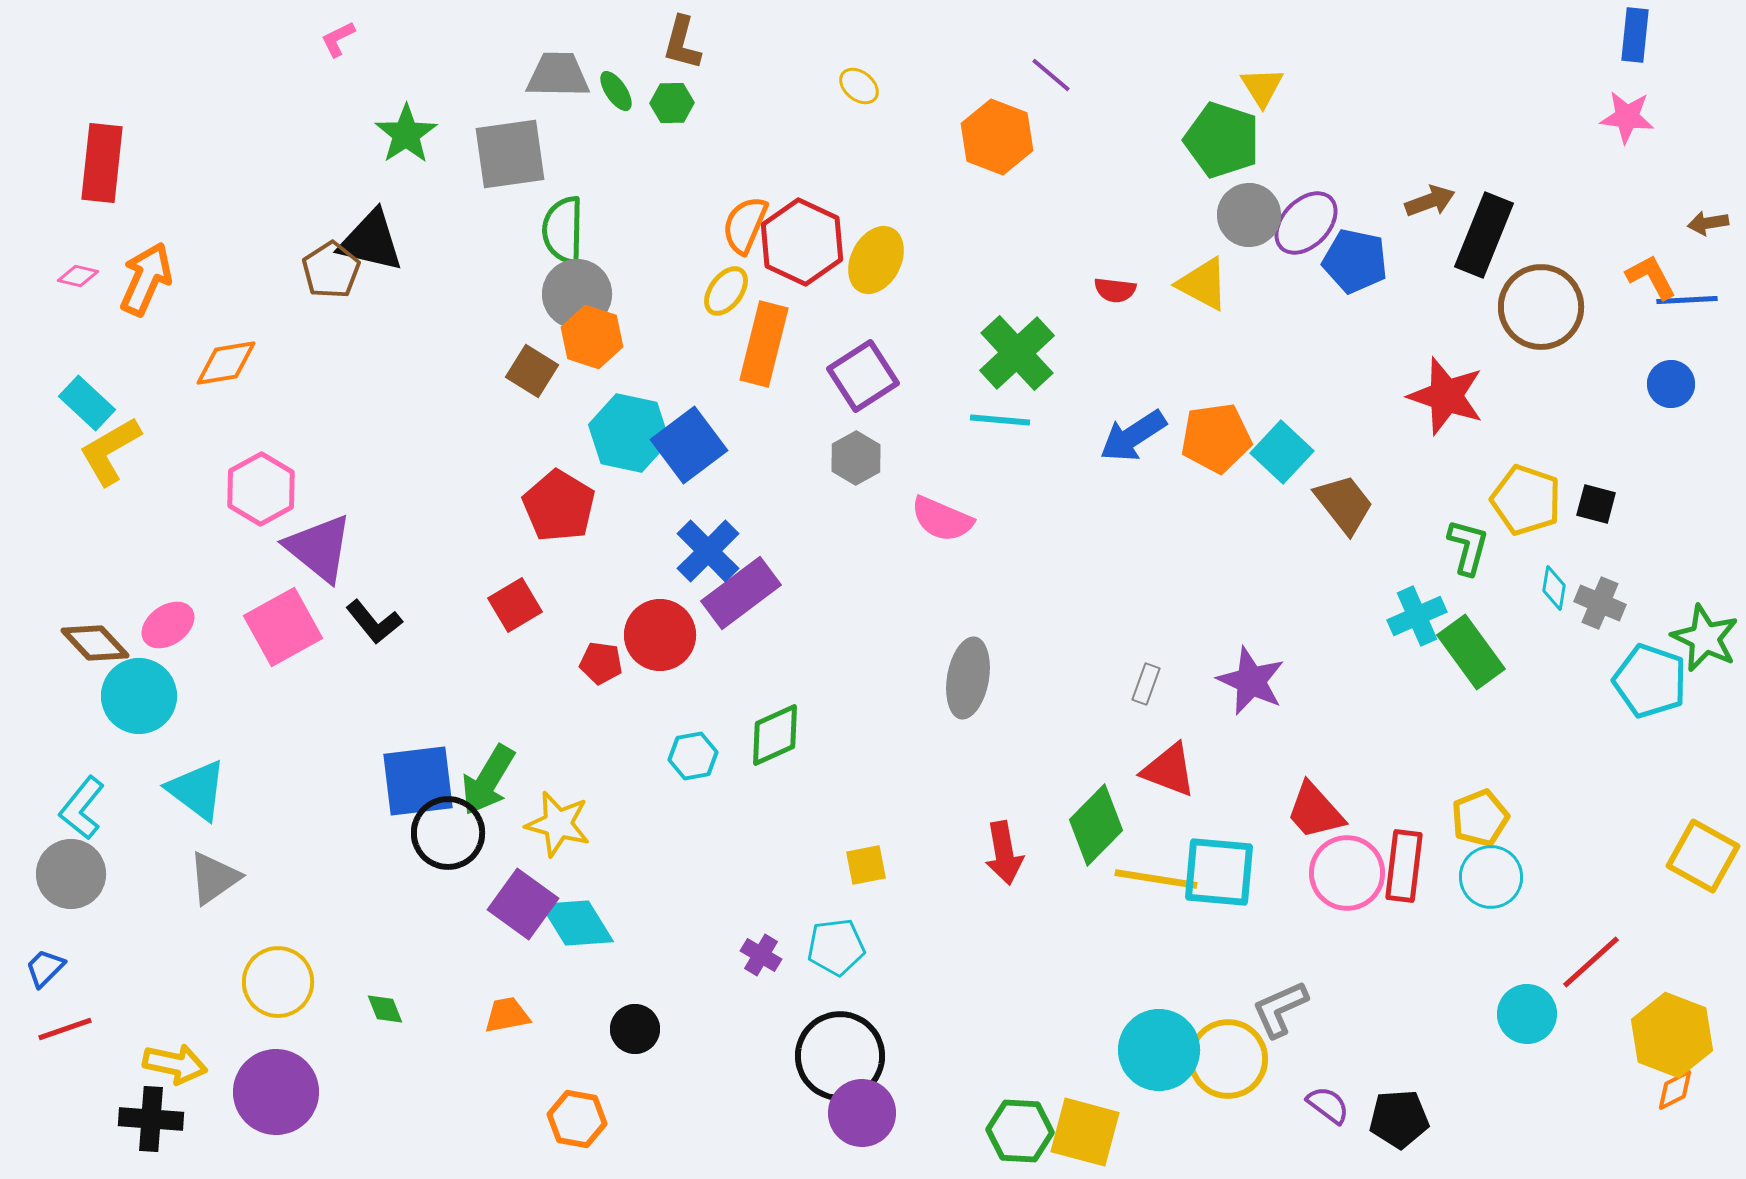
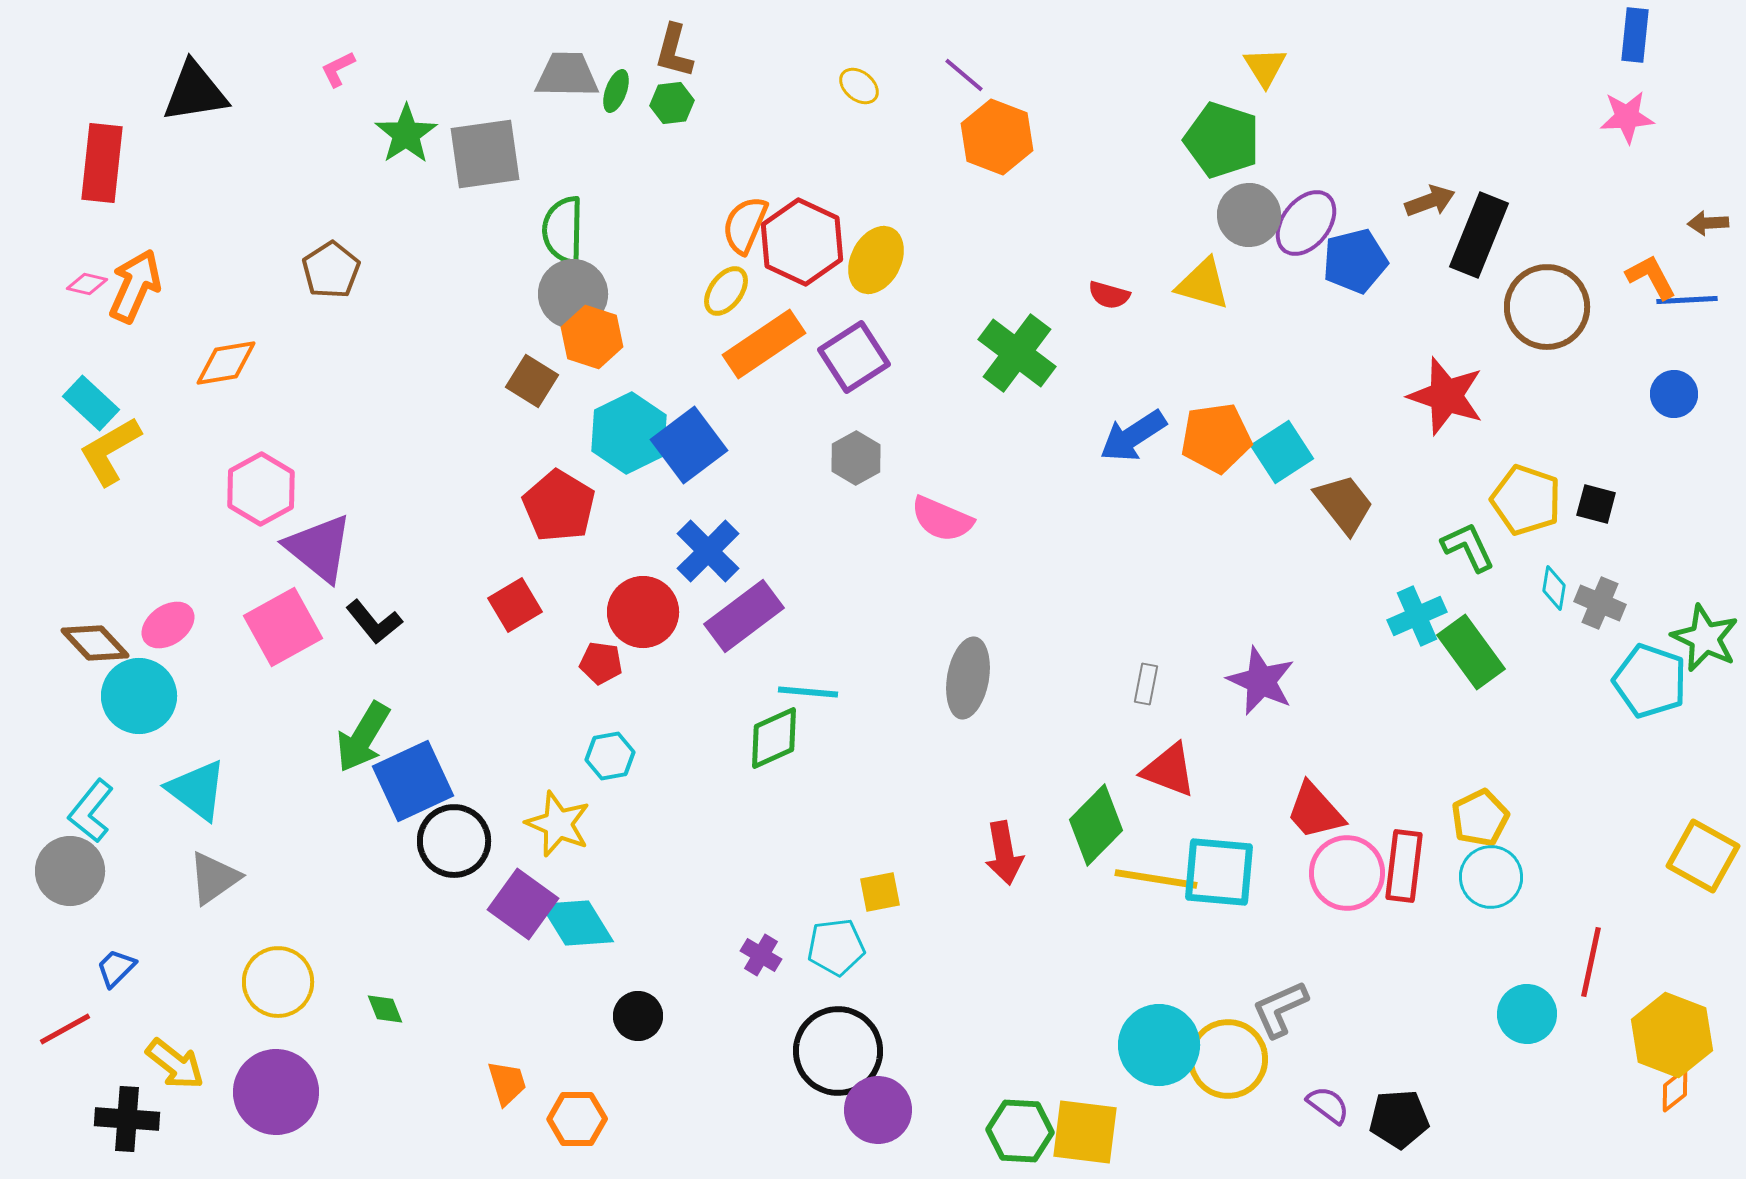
pink L-shape at (338, 39): moved 30 px down
brown L-shape at (682, 43): moved 8 px left, 8 px down
gray trapezoid at (558, 75): moved 9 px right
purple line at (1051, 75): moved 87 px left
yellow triangle at (1262, 87): moved 3 px right, 20 px up
green ellipse at (616, 91): rotated 54 degrees clockwise
green hexagon at (672, 103): rotated 6 degrees counterclockwise
pink star at (1627, 117): rotated 10 degrees counterclockwise
gray square at (510, 154): moved 25 px left
purple ellipse at (1306, 223): rotated 6 degrees counterclockwise
brown arrow at (1708, 223): rotated 6 degrees clockwise
black rectangle at (1484, 235): moved 5 px left
black triangle at (371, 241): moved 176 px left, 149 px up; rotated 22 degrees counterclockwise
blue pentagon at (1355, 261): rotated 26 degrees counterclockwise
pink diamond at (78, 276): moved 9 px right, 8 px down
orange arrow at (146, 279): moved 11 px left, 7 px down
yellow triangle at (1203, 284): rotated 12 degrees counterclockwise
red semicircle at (1115, 290): moved 6 px left, 5 px down; rotated 9 degrees clockwise
gray circle at (577, 294): moved 4 px left
brown circle at (1541, 307): moved 6 px right
orange rectangle at (764, 344): rotated 42 degrees clockwise
green cross at (1017, 353): rotated 10 degrees counterclockwise
brown square at (532, 371): moved 10 px down
purple square at (863, 376): moved 9 px left, 19 px up
blue circle at (1671, 384): moved 3 px right, 10 px down
cyan rectangle at (87, 403): moved 4 px right
cyan line at (1000, 420): moved 192 px left, 272 px down
cyan hexagon at (629, 433): rotated 22 degrees clockwise
cyan square at (1282, 452): rotated 14 degrees clockwise
green L-shape at (1468, 547): rotated 40 degrees counterclockwise
purple rectangle at (741, 593): moved 3 px right, 23 px down
red circle at (660, 635): moved 17 px left, 23 px up
purple star at (1251, 681): moved 10 px right
gray rectangle at (1146, 684): rotated 9 degrees counterclockwise
green diamond at (775, 735): moved 1 px left, 3 px down
cyan hexagon at (693, 756): moved 83 px left
green arrow at (488, 780): moved 125 px left, 43 px up
blue square at (418, 781): moved 5 px left; rotated 18 degrees counterclockwise
cyan L-shape at (82, 808): moved 9 px right, 3 px down
yellow pentagon at (1480, 818): rotated 4 degrees counterclockwise
yellow star at (558, 824): rotated 8 degrees clockwise
black circle at (448, 833): moved 6 px right, 8 px down
yellow square at (866, 865): moved 14 px right, 27 px down
gray circle at (71, 874): moved 1 px left, 3 px up
red line at (1591, 962): rotated 36 degrees counterclockwise
blue trapezoid at (45, 968): moved 71 px right
orange trapezoid at (507, 1015): moved 68 px down; rotated 84 degrees clockwise
red line at (65, 1029): rotated 10 degrees counterclockwise
black circle at (635, 1029): moved 3 px right, 13 px up
cyan circle at (1159, 1050): moved 5 px up
black circle at (840, 1056): moved 2 px left, 5 px up
yellow arrow at (175, 1064): rotated 26 degrees clockwise
orange diamond at (1675, 1090): rotated 12 degrees counterclockwise
purple circle at (862, 1113): moved 16 px right, 3 px up
black cross at (151, 1119): moved 24 px left
orange hexagon at (577, 1119): rotated 10 degrees counterclockwise
yellow square at (1085, 1132): rotated 8 degrees counterclockwise
